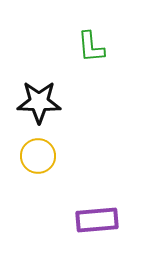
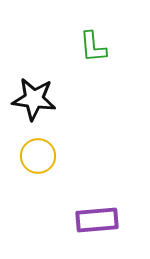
green L-shape: moved 2 px right
black star: moved 5 px left, 3 px up; rotated 6 degrees clockwise
